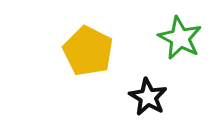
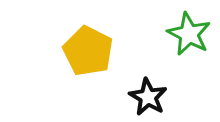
green star: moved 9 px right, 4 px up
